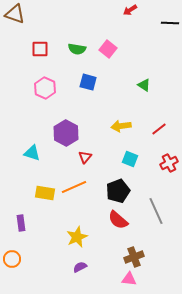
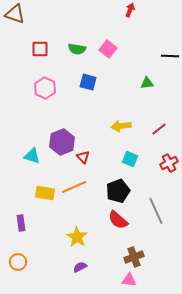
red arrow: rotated 144 degrees clockwise
black line: moved 33 px down
green triangle: moved 3 px right, 2 px up; rotated 40 degrees counterclockwise
purple hexagon: moved 4 px left, 9 px down; rotated 10 degrees clockwise
cyan triangle: moved 3 px down
red triangle: moved 2 px left; rotated 24 degrees counterclockwise
yellow star: rotated 15 degrees counterclockwise
orange circle: moved 6 px right, 3 px down
pink triangle: moved 1 px down
